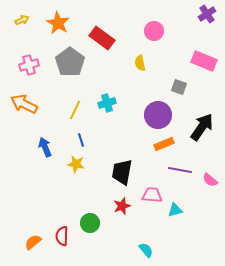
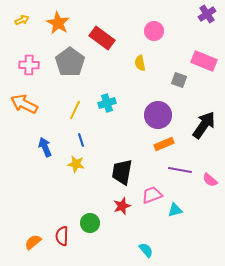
pink cross: rotated 18 degrees clockwise
gray square: moved 7 px up
black arrow: moved 2 px right, 2 px up
pink trapezoid: rotated 25 degrees counterclockwise
